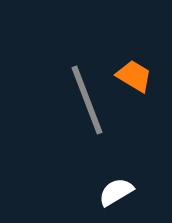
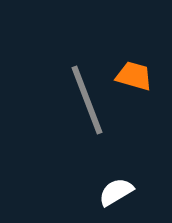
orange trapezoid: rotated 15 degrees counterclockwise
